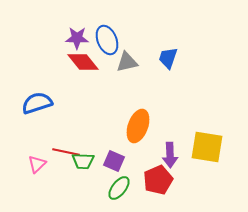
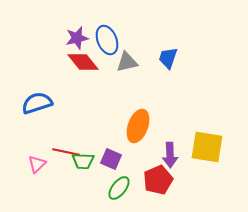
purple star: rotated 15 degrees counterclockwise
purple square: moved 3 px left, 2 px up
